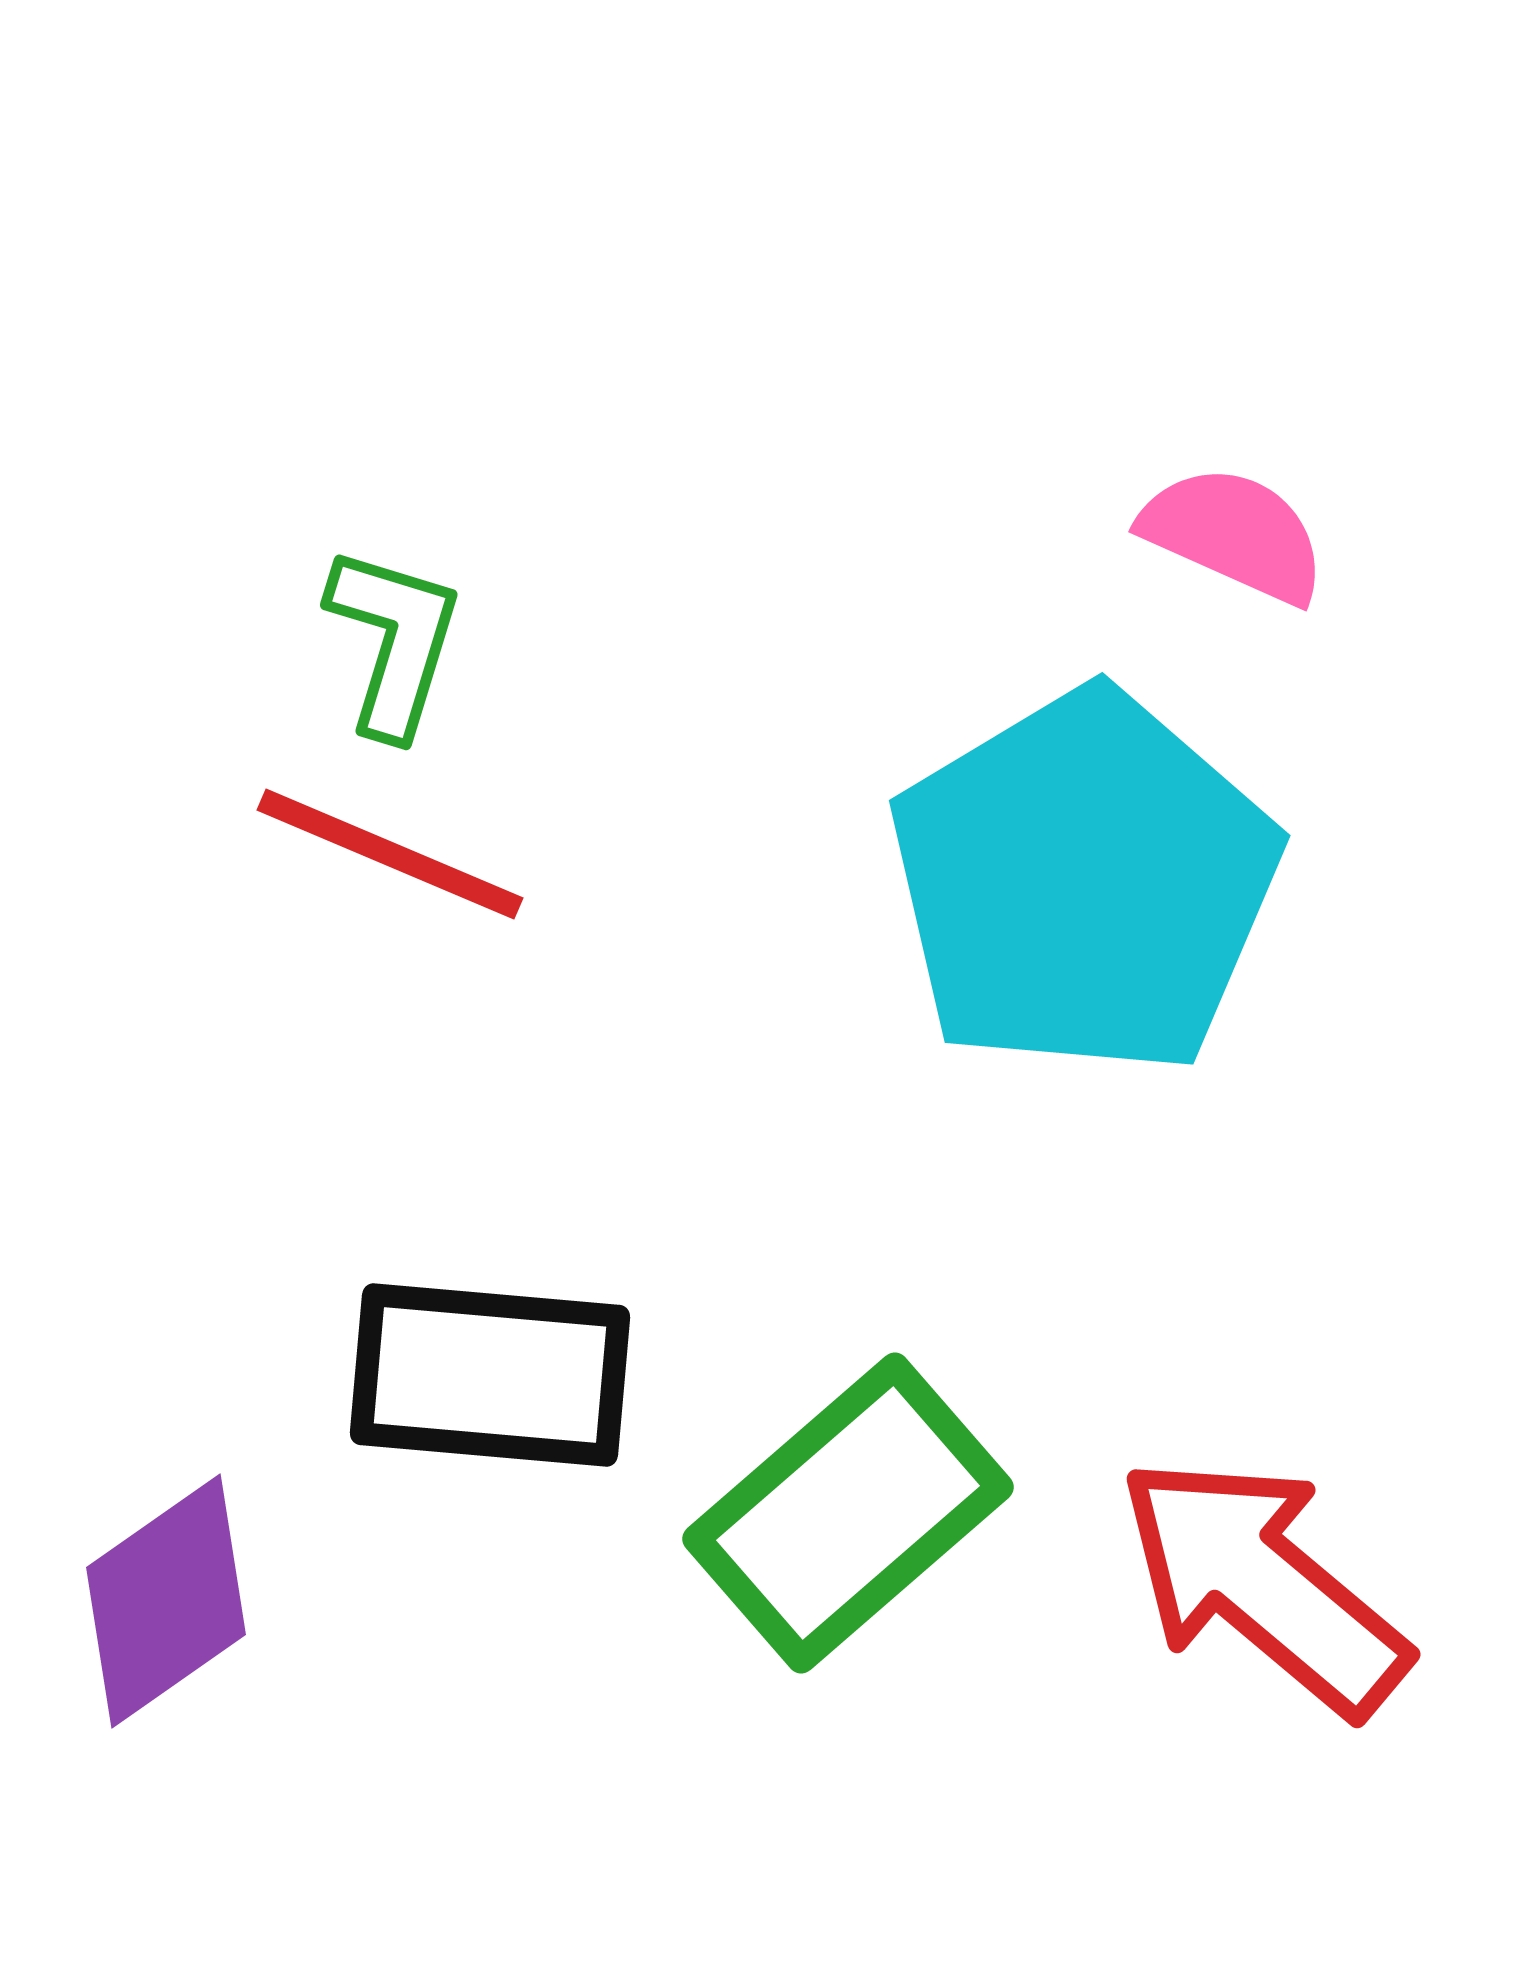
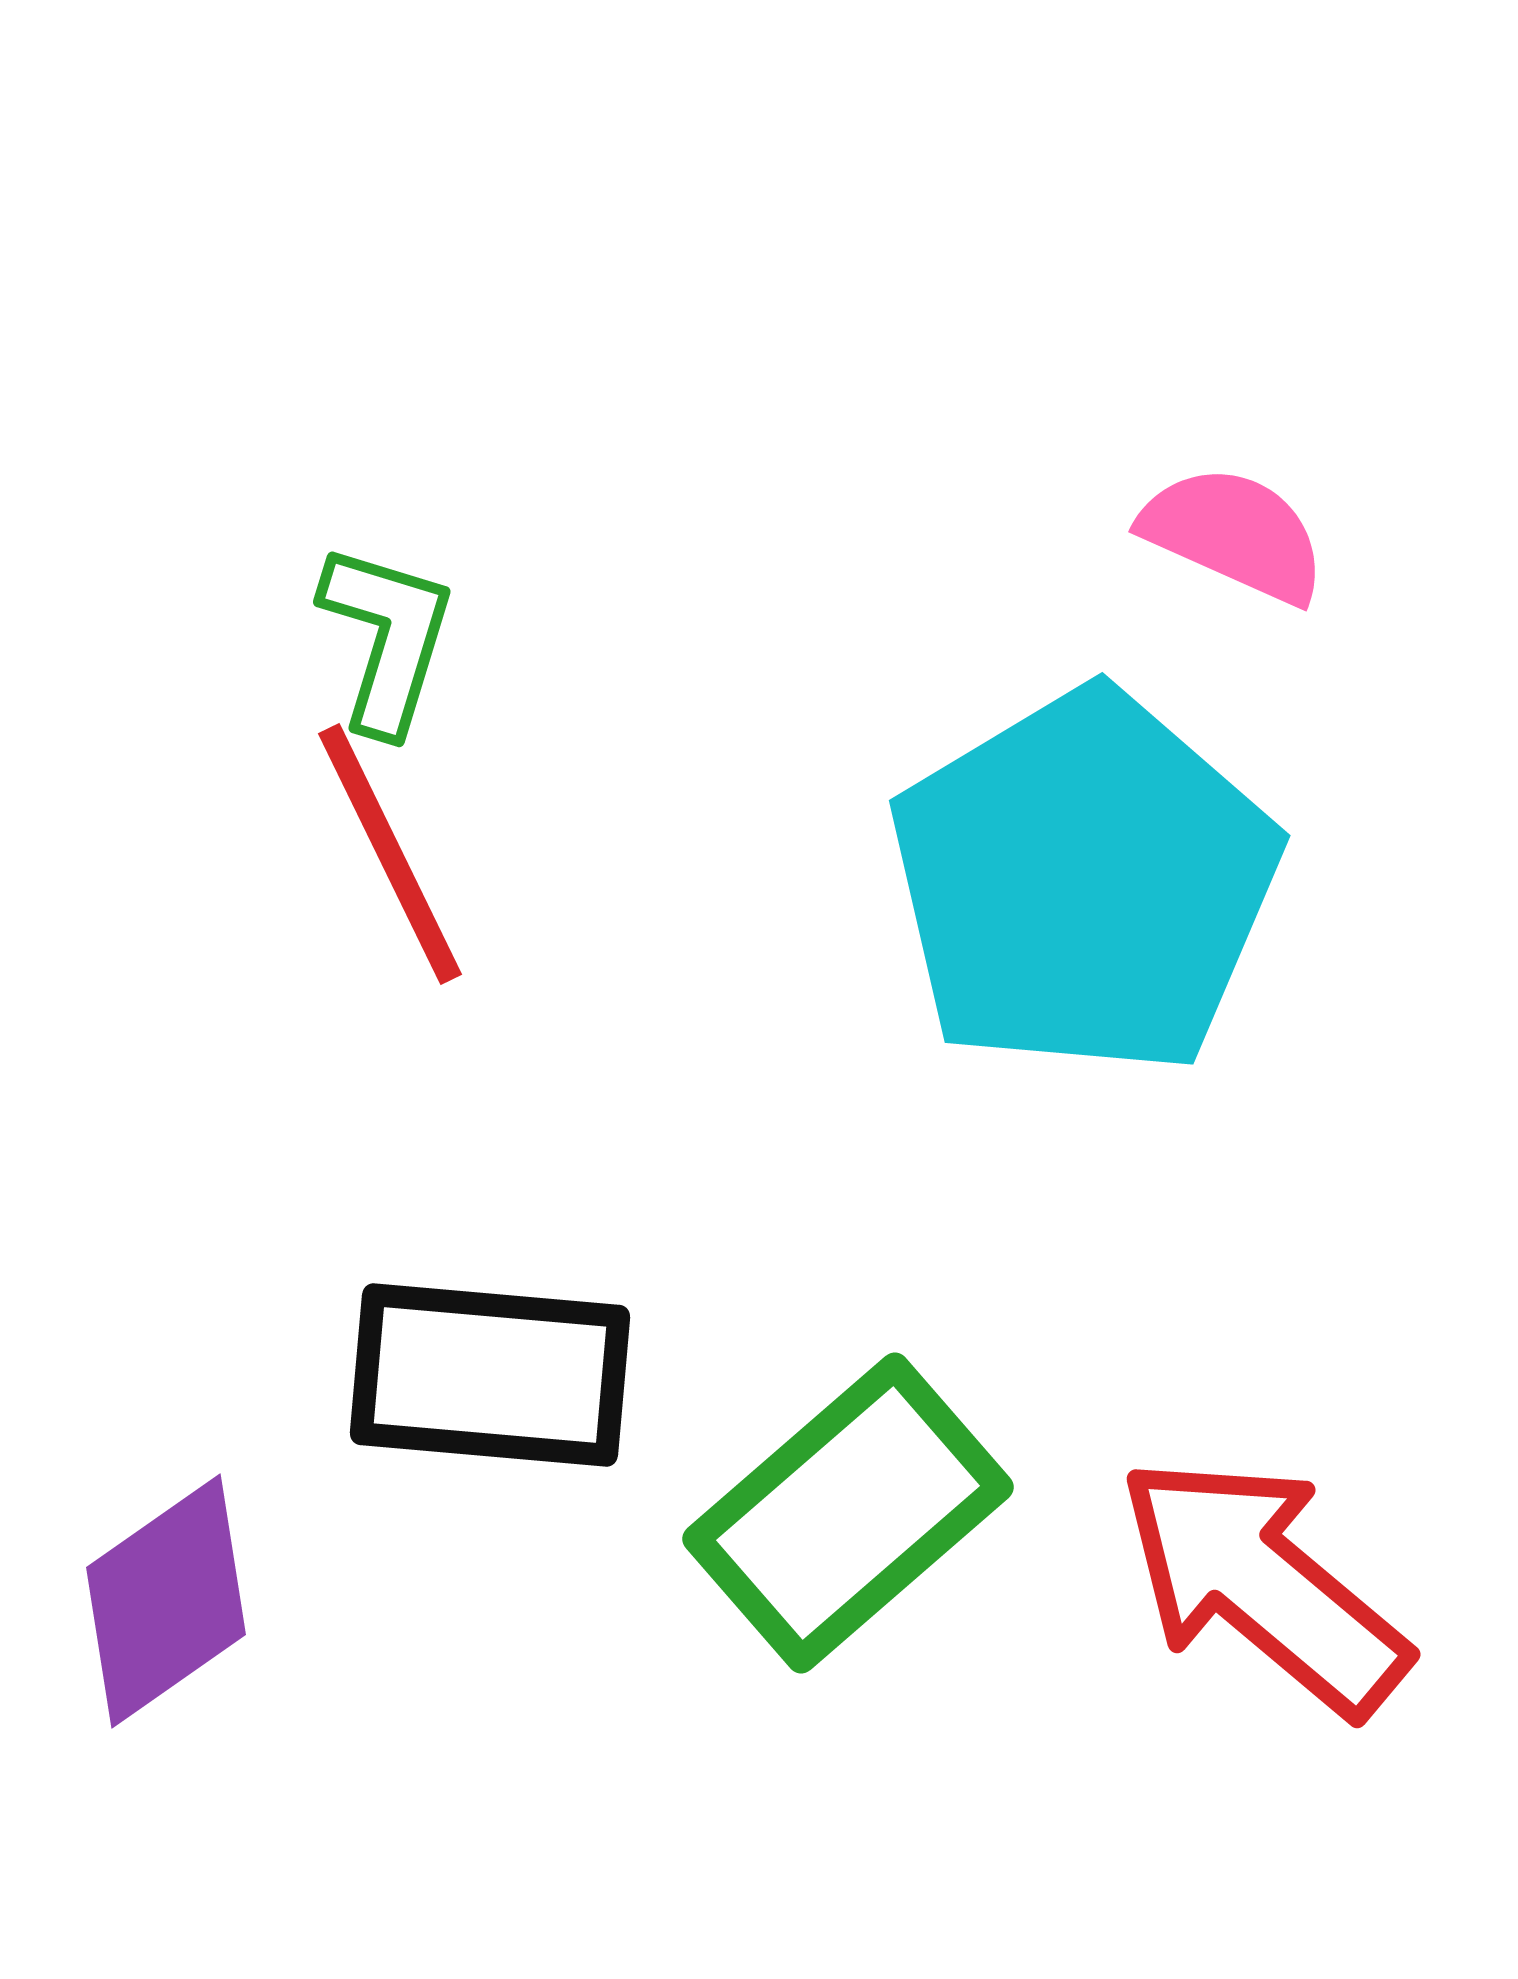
green L-shape: moved 7 px left, 3 px up
red line: rotated 41 degrees clockwise
